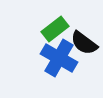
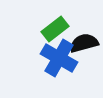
black semicircle: rotated 128 degrees clockwise
